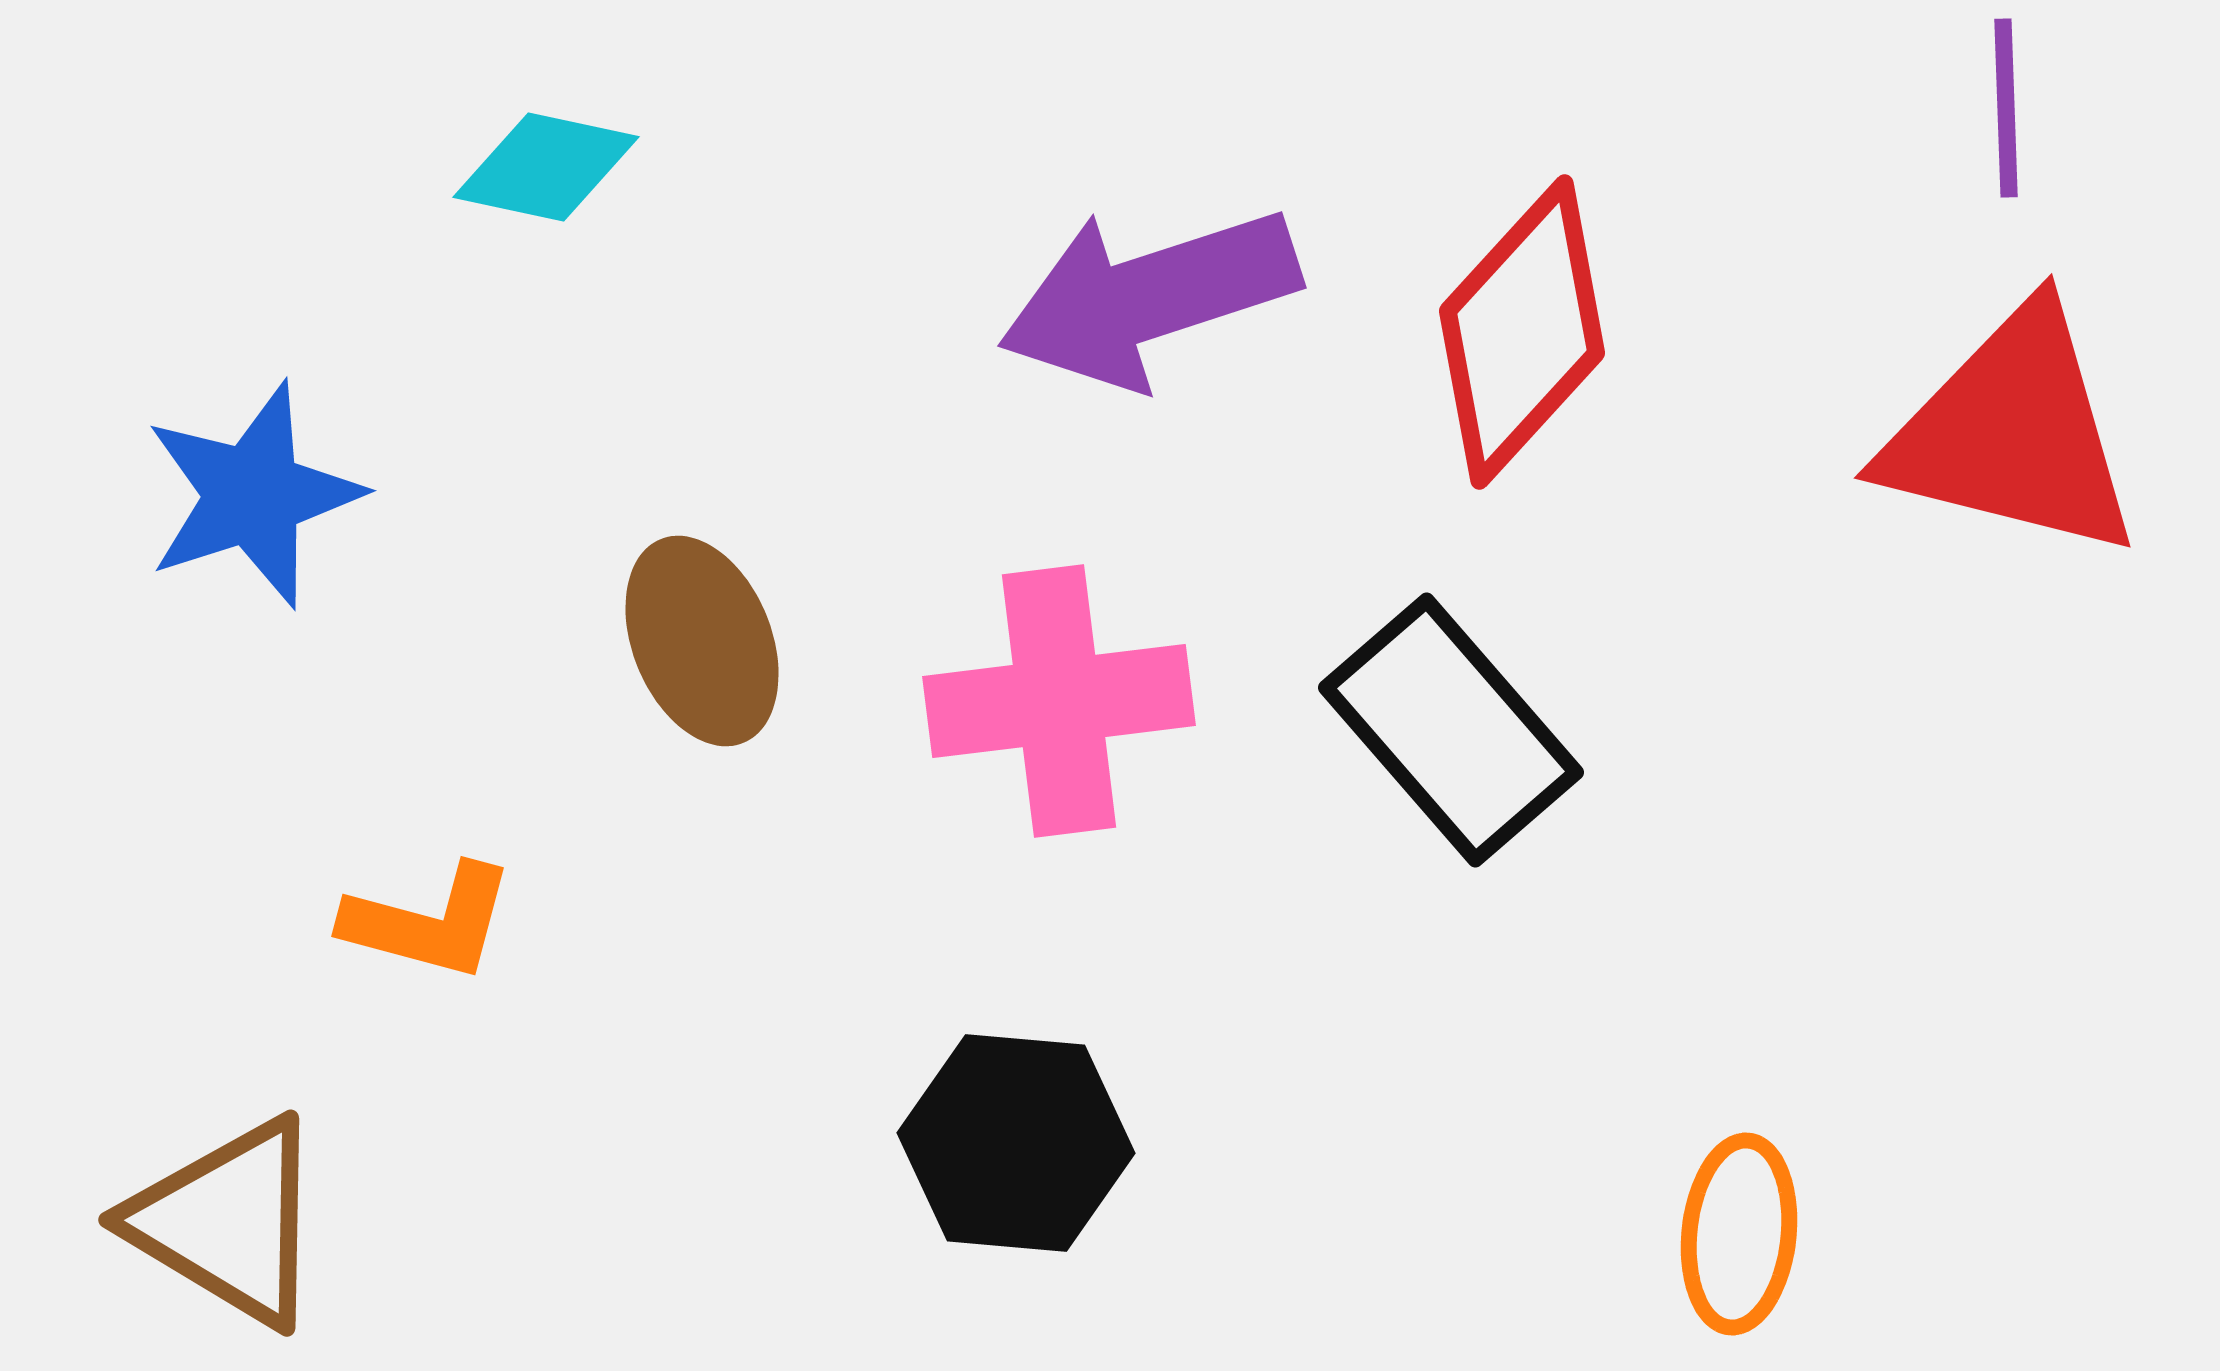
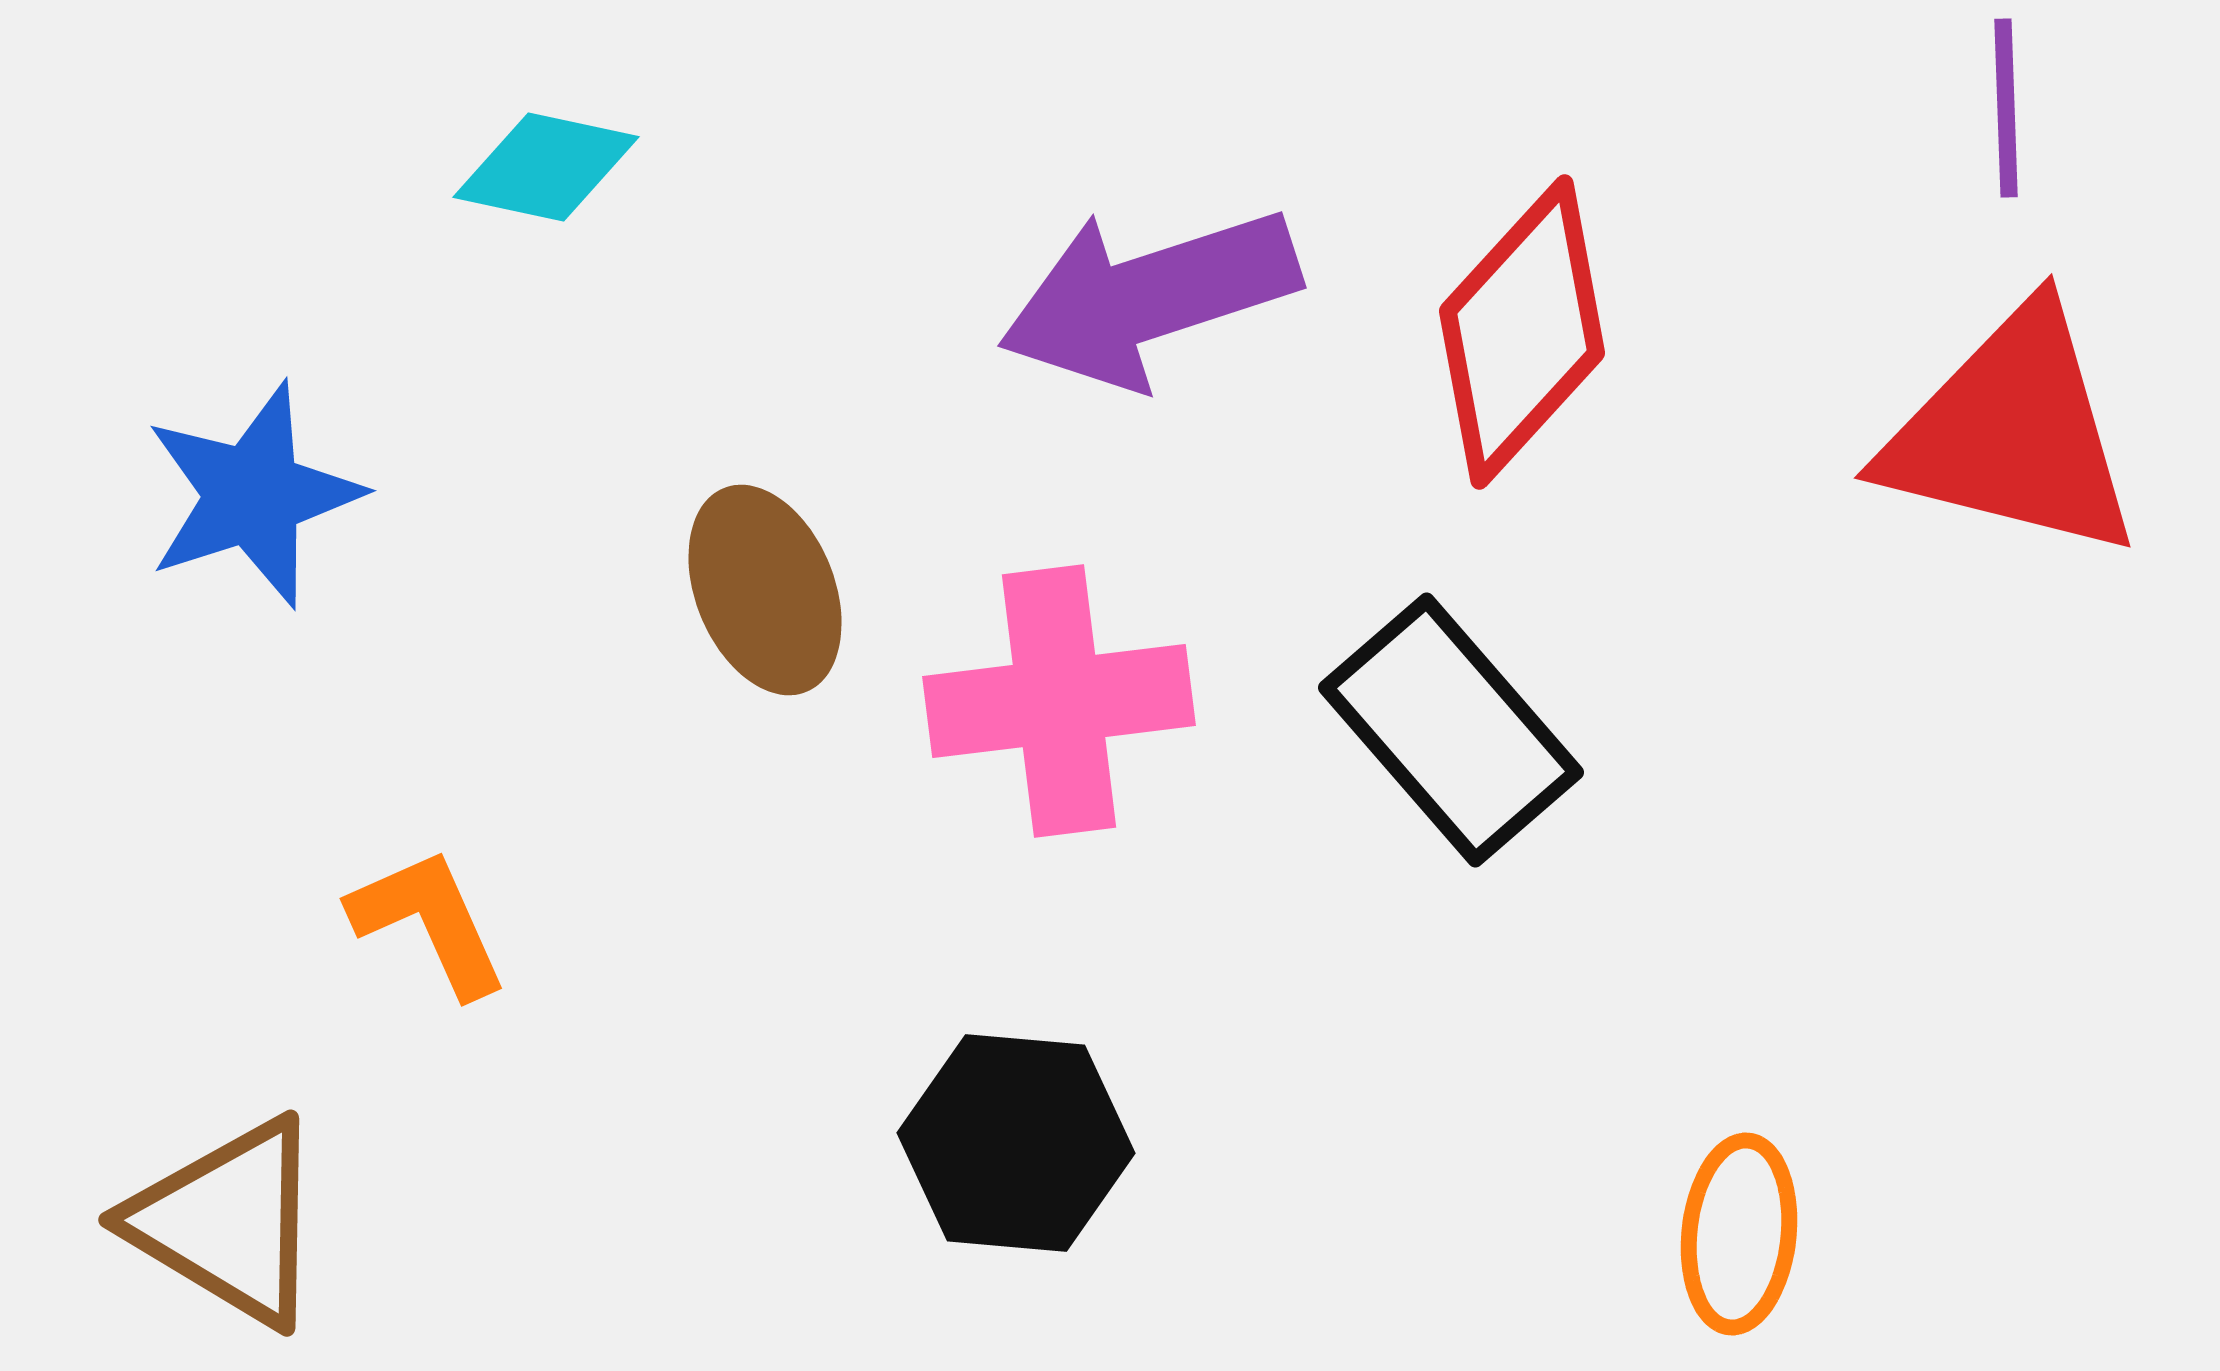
brown ellipse: moved 63 px right, 51 px up
orange L-shape: rotated 129 degrees counterclockwise
